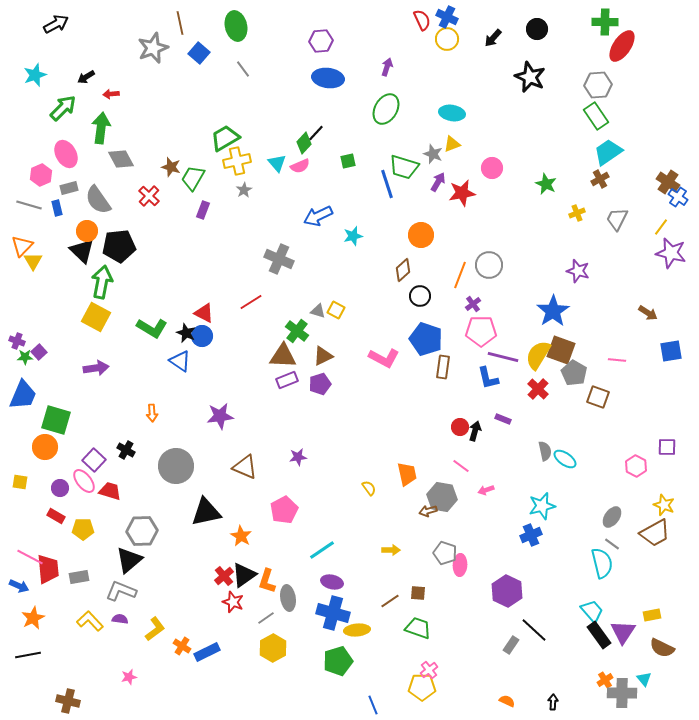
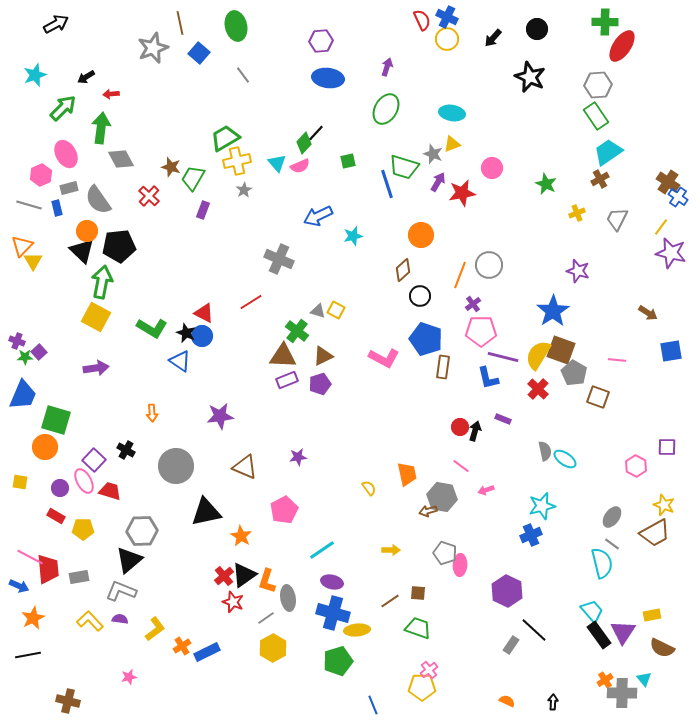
gray line at (243, 69): moved 6 px down
pink ellipse at (84, 481): rotated 10 degrees clockwise
orange cross at (182, 646): rotated 24 degrees clockwise
